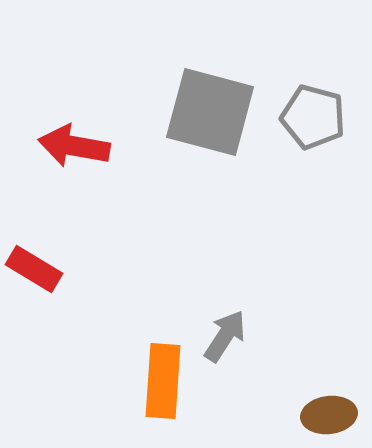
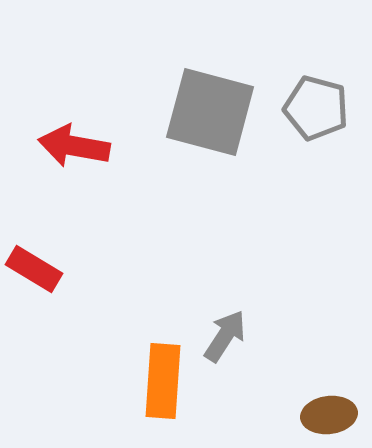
gray pentagon: moved 3 px right, 9 px up
